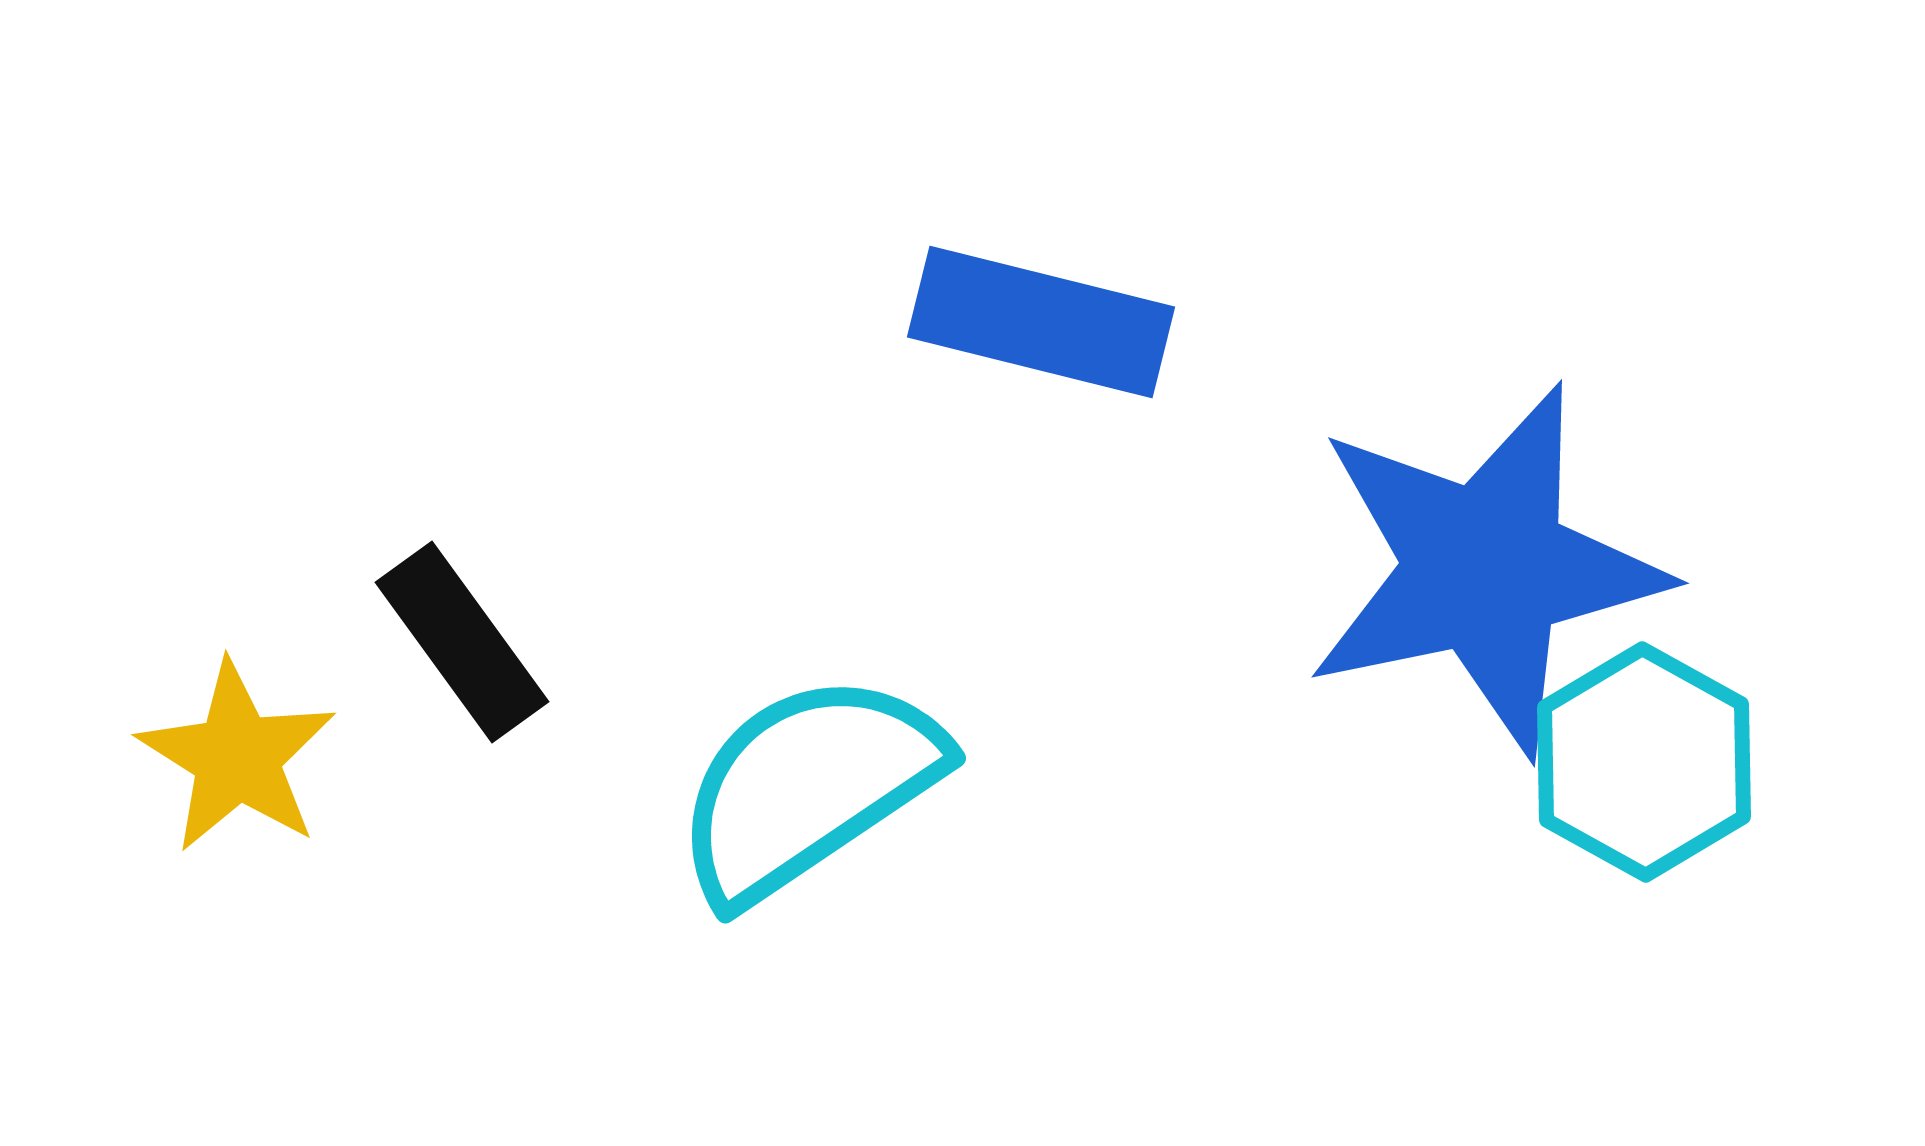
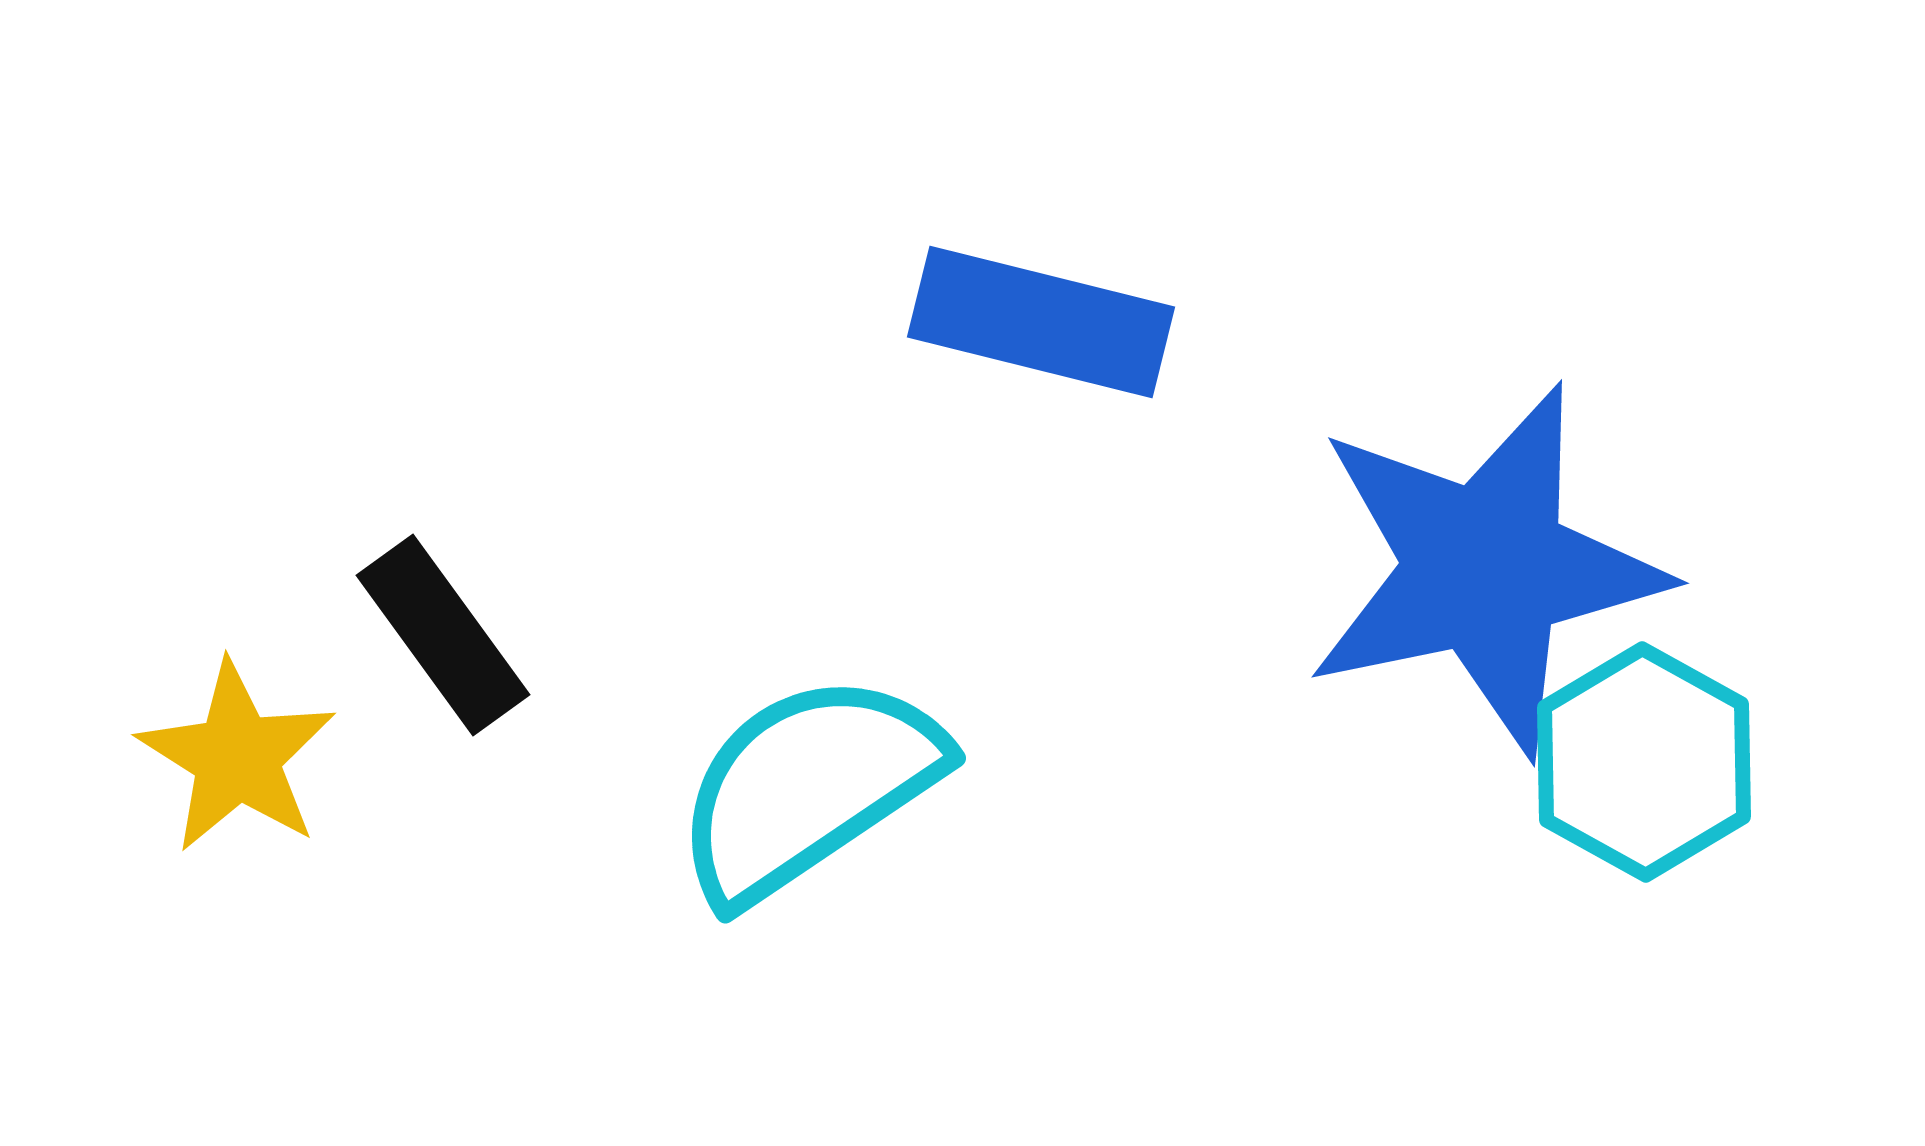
black rectangle: moved 19 px left, 7 px up
